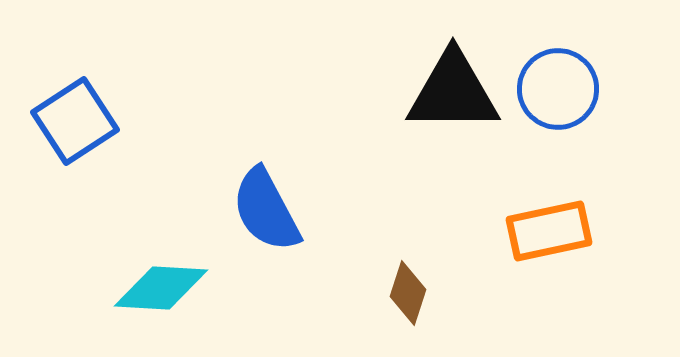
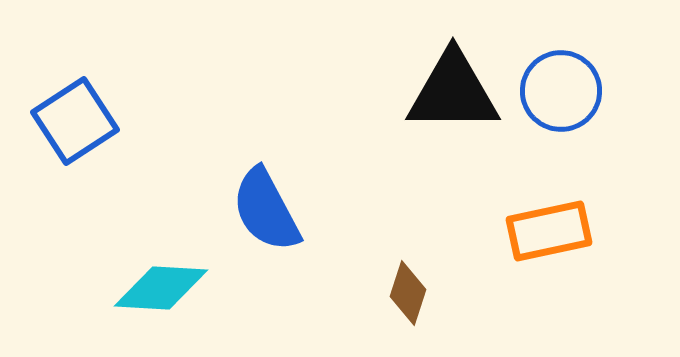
blue circle: moved 3 px right, 2 px down
